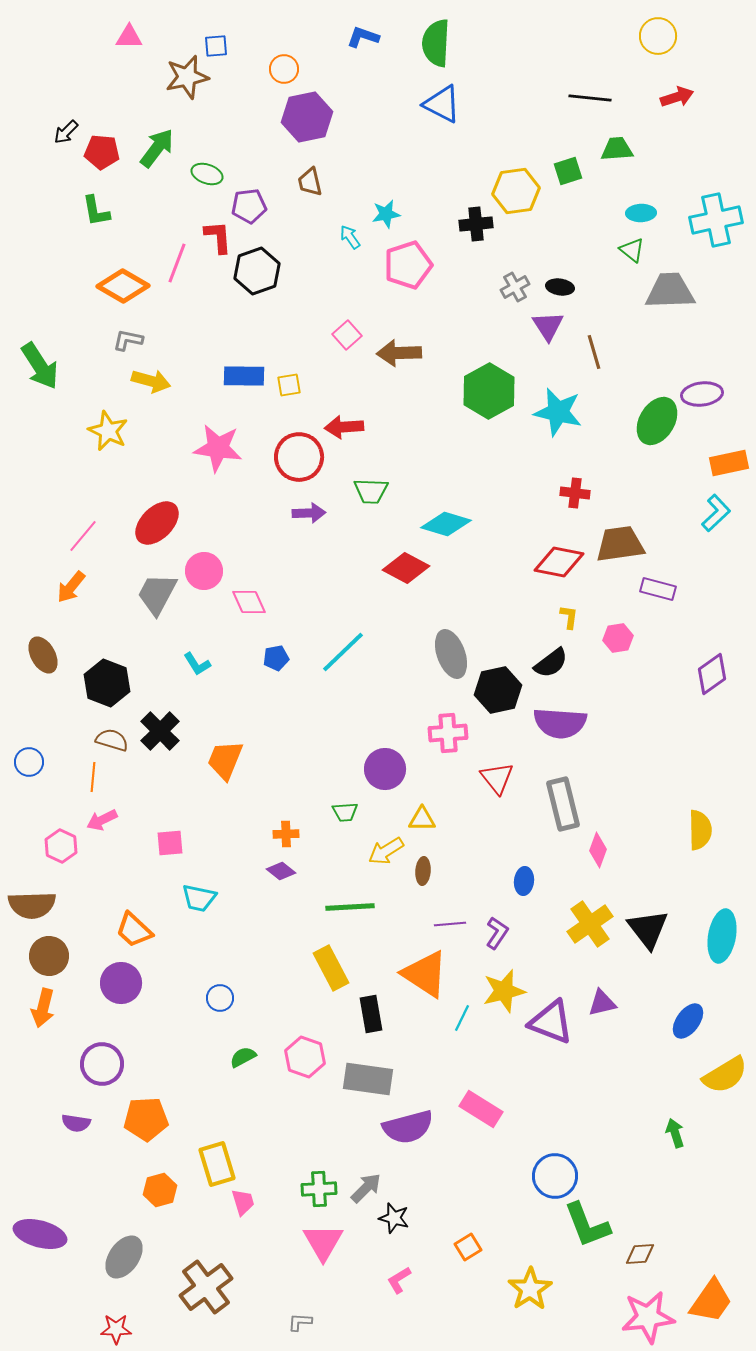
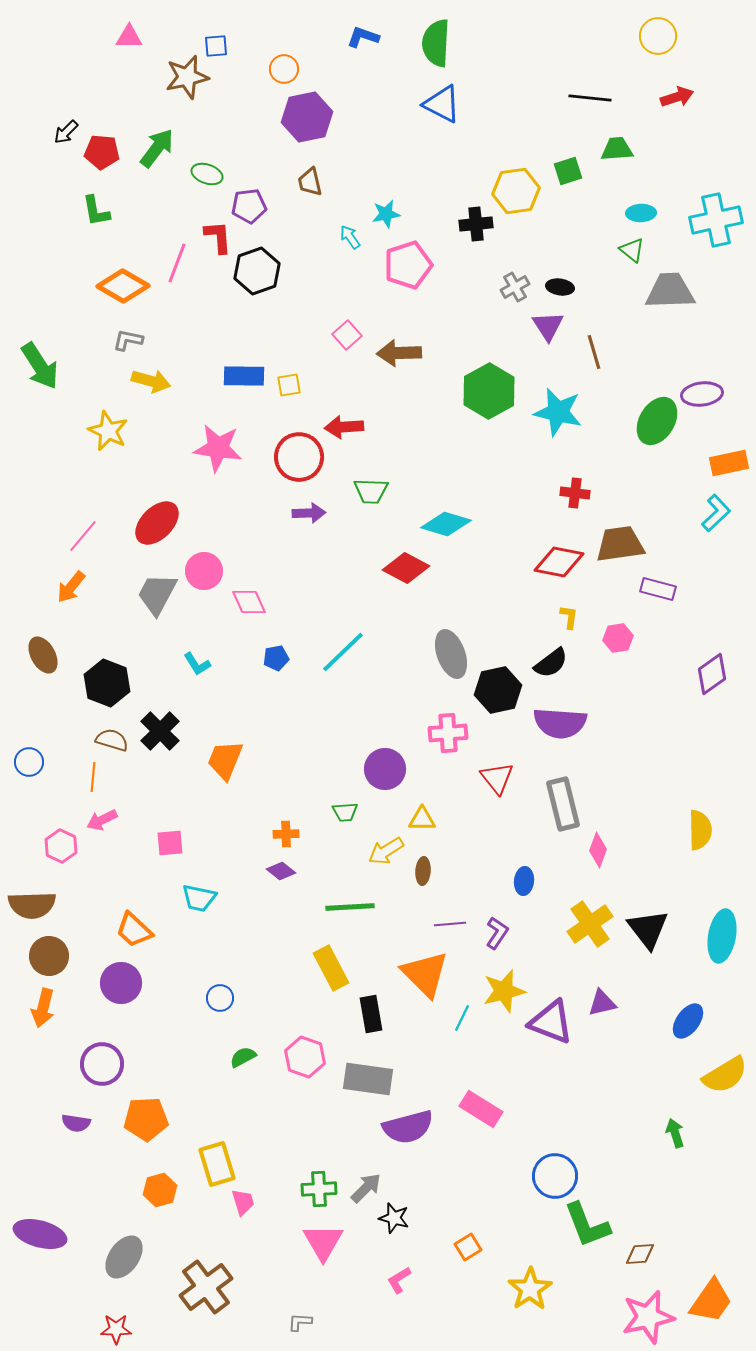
orange triangle at (425, 974): rotated 12 degrees clockwise
pink star at (648, 1317): rotated 6 degrees counterclockwise
